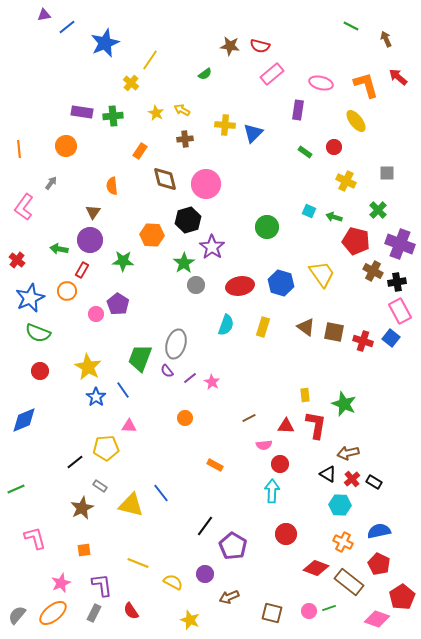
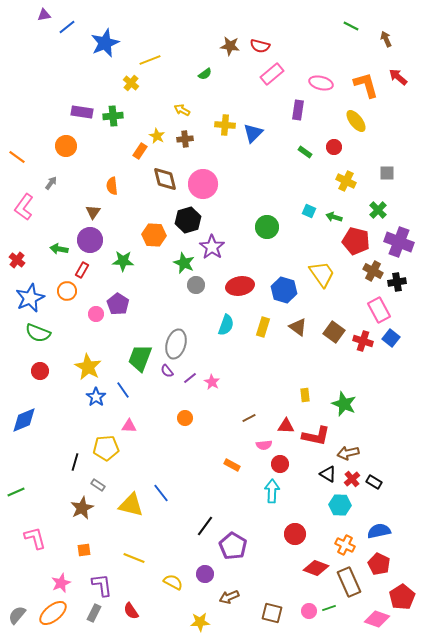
yellow line at (150, 60): rotated 35 degrees clockwise
yellow star at (156, 113): moved 1 px right, 23 px down
orange line at (19, 149): moved 2 px left, 8 px down; rotated 48 degrees counterclockwise
pink circle at (206, 184): moved 3 px left
orange hexagon at (152, 235): moved 2 px right
purple cross at (400, 244): moved 1 px left, 2 px up
green star at (184, 263): rotated 15 degrees counterclockwise
blue hexagon at (281, 283): moved 3 px right, 7 px down
pink rectangle at (400, 311): moved 21 px left, 1 px up
brown triangle at (306, 327): moved 8 px left
brown square at (334, 332): rotated 25 degrees clockwise
red L-shape at (316, 425): moved 11 px down; rotated 92 degrees clockwise
black line at (75, 462): rotated 36 degrees counterclockwise
orange rectangle at (215, 465): moved 17 px right
gray rectangle at (100, 486): moved 2 px left, 1 px up
green line at (16, 489): moved 3 px down
red circle at (286, 534): moved 9 px right
orange cross at (343, 542): moved 2 px right, 3 px down
yellow line at (138, 563): moved 4 px left, 5 px up
brown rectangle at (349, 582): rotated 28 degrees clockwise
yellow star at (190, 620): moved 10 px right, 2 px down; rotated 24 degrees counterclockwise
